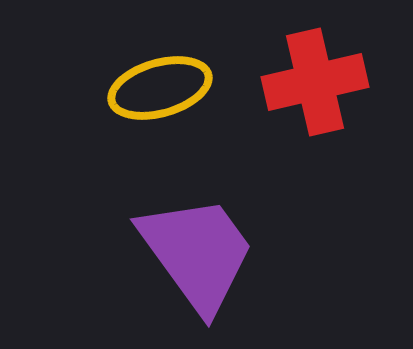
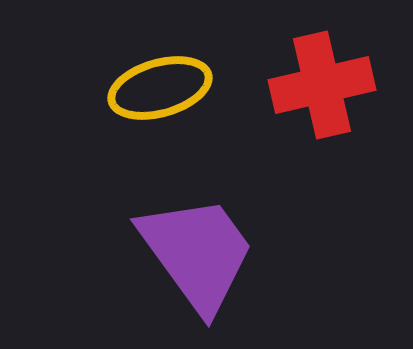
red cross: moved 7 px right, 3 px down
